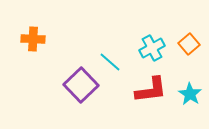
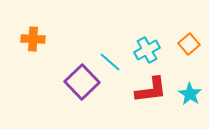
cyan cross: moved 5 px left, 2 px down
purple square: moved 1 px right, 3 px up
